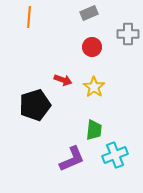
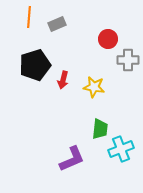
gray rectangle: moved 32 px left, 11 px down
gray cross: moved 26 px down
red circle: moved 16 px right, 8 px up
red arrow: rotated 84 degrees clockwise
yellow star: rotated 25 degrees counterclockwise
black pentagon: moved 40 px up
green trapezoid: moved 6 px right, 1 px up
cyan cross: moved 6 px right, 6 px up
